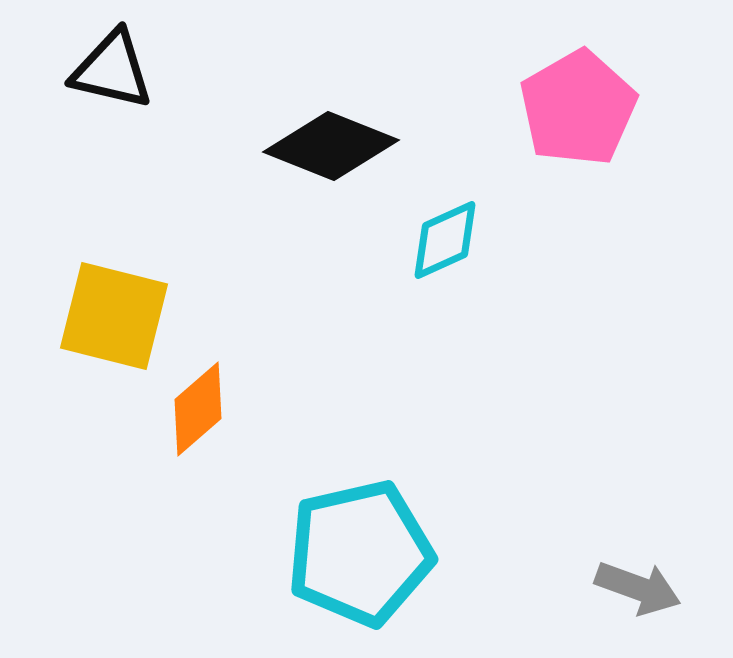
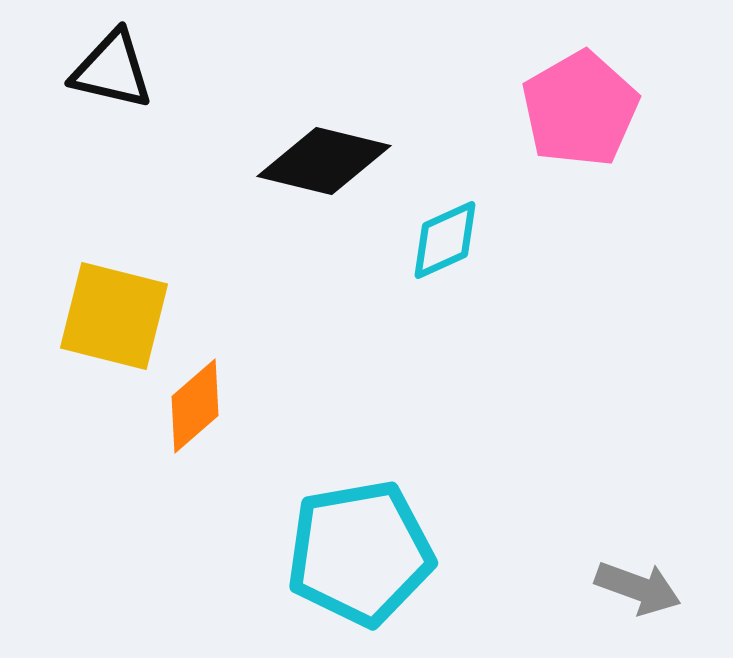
pink pentagon: moved 2 px right, 1 px down
black diamond: moved 7 px left, 15 px down; rotated 8 degrees counterclockwise
orange diamond: moved 3 px left, 3 px up
cyan pentagon: rotated 3 degrees clockwise
